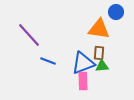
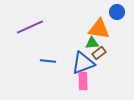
blue circle: moved 1 px right
purple line: moved 1 px right, 8 px up; rotated 72 degrees counterclockwise
brown rectangle: rotated 48 degrees clockwise
blue line: rotated 14 degrees counterclockwise
green triangle: moved 10 px left, 23 px up
